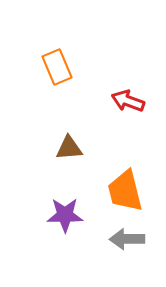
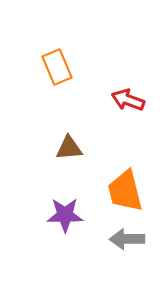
red arrow: moved 1 px up
